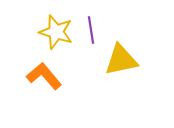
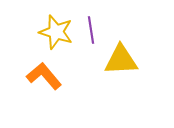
yellow triangle: rotated 9 degrees clockwise
